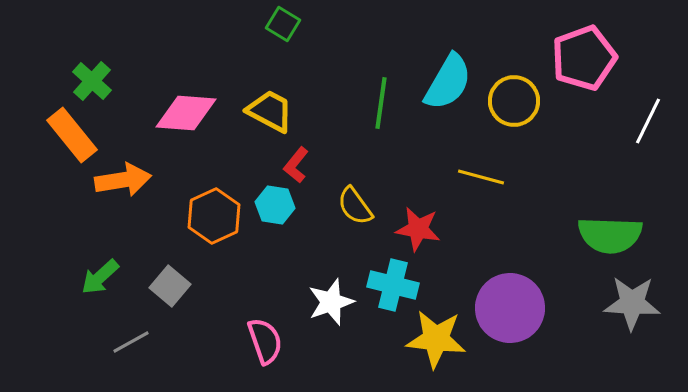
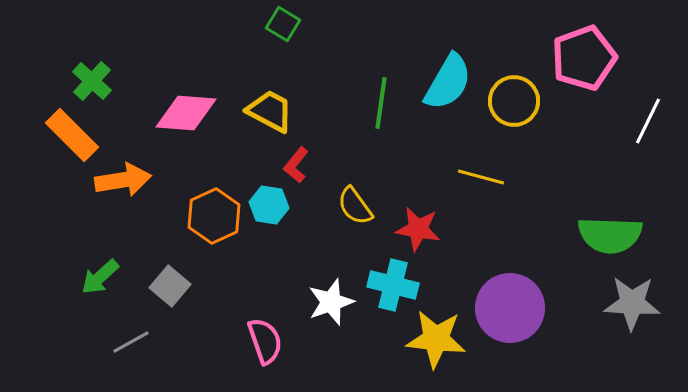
orange rectangle: rotated 6 degrees counterclockwise
cyan hexagon: moved 6 px left
